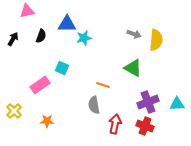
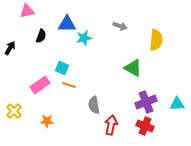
gray arrow: moved 14 px left, 8 px up
black arrow: moved 3 px left, 9 px down
orange line: moved 34 px left
purple cross: moved 2 px left
red arrow: moved 4 px left, 1 px down
